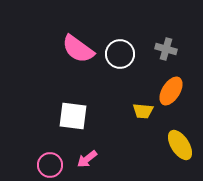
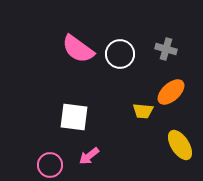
orange ellipse: moved 1 px down; rotated 16 degrees clockwise
white square: moved 1 px right, 1 px down
pink arrow: moved 2 px right, 3 px up
